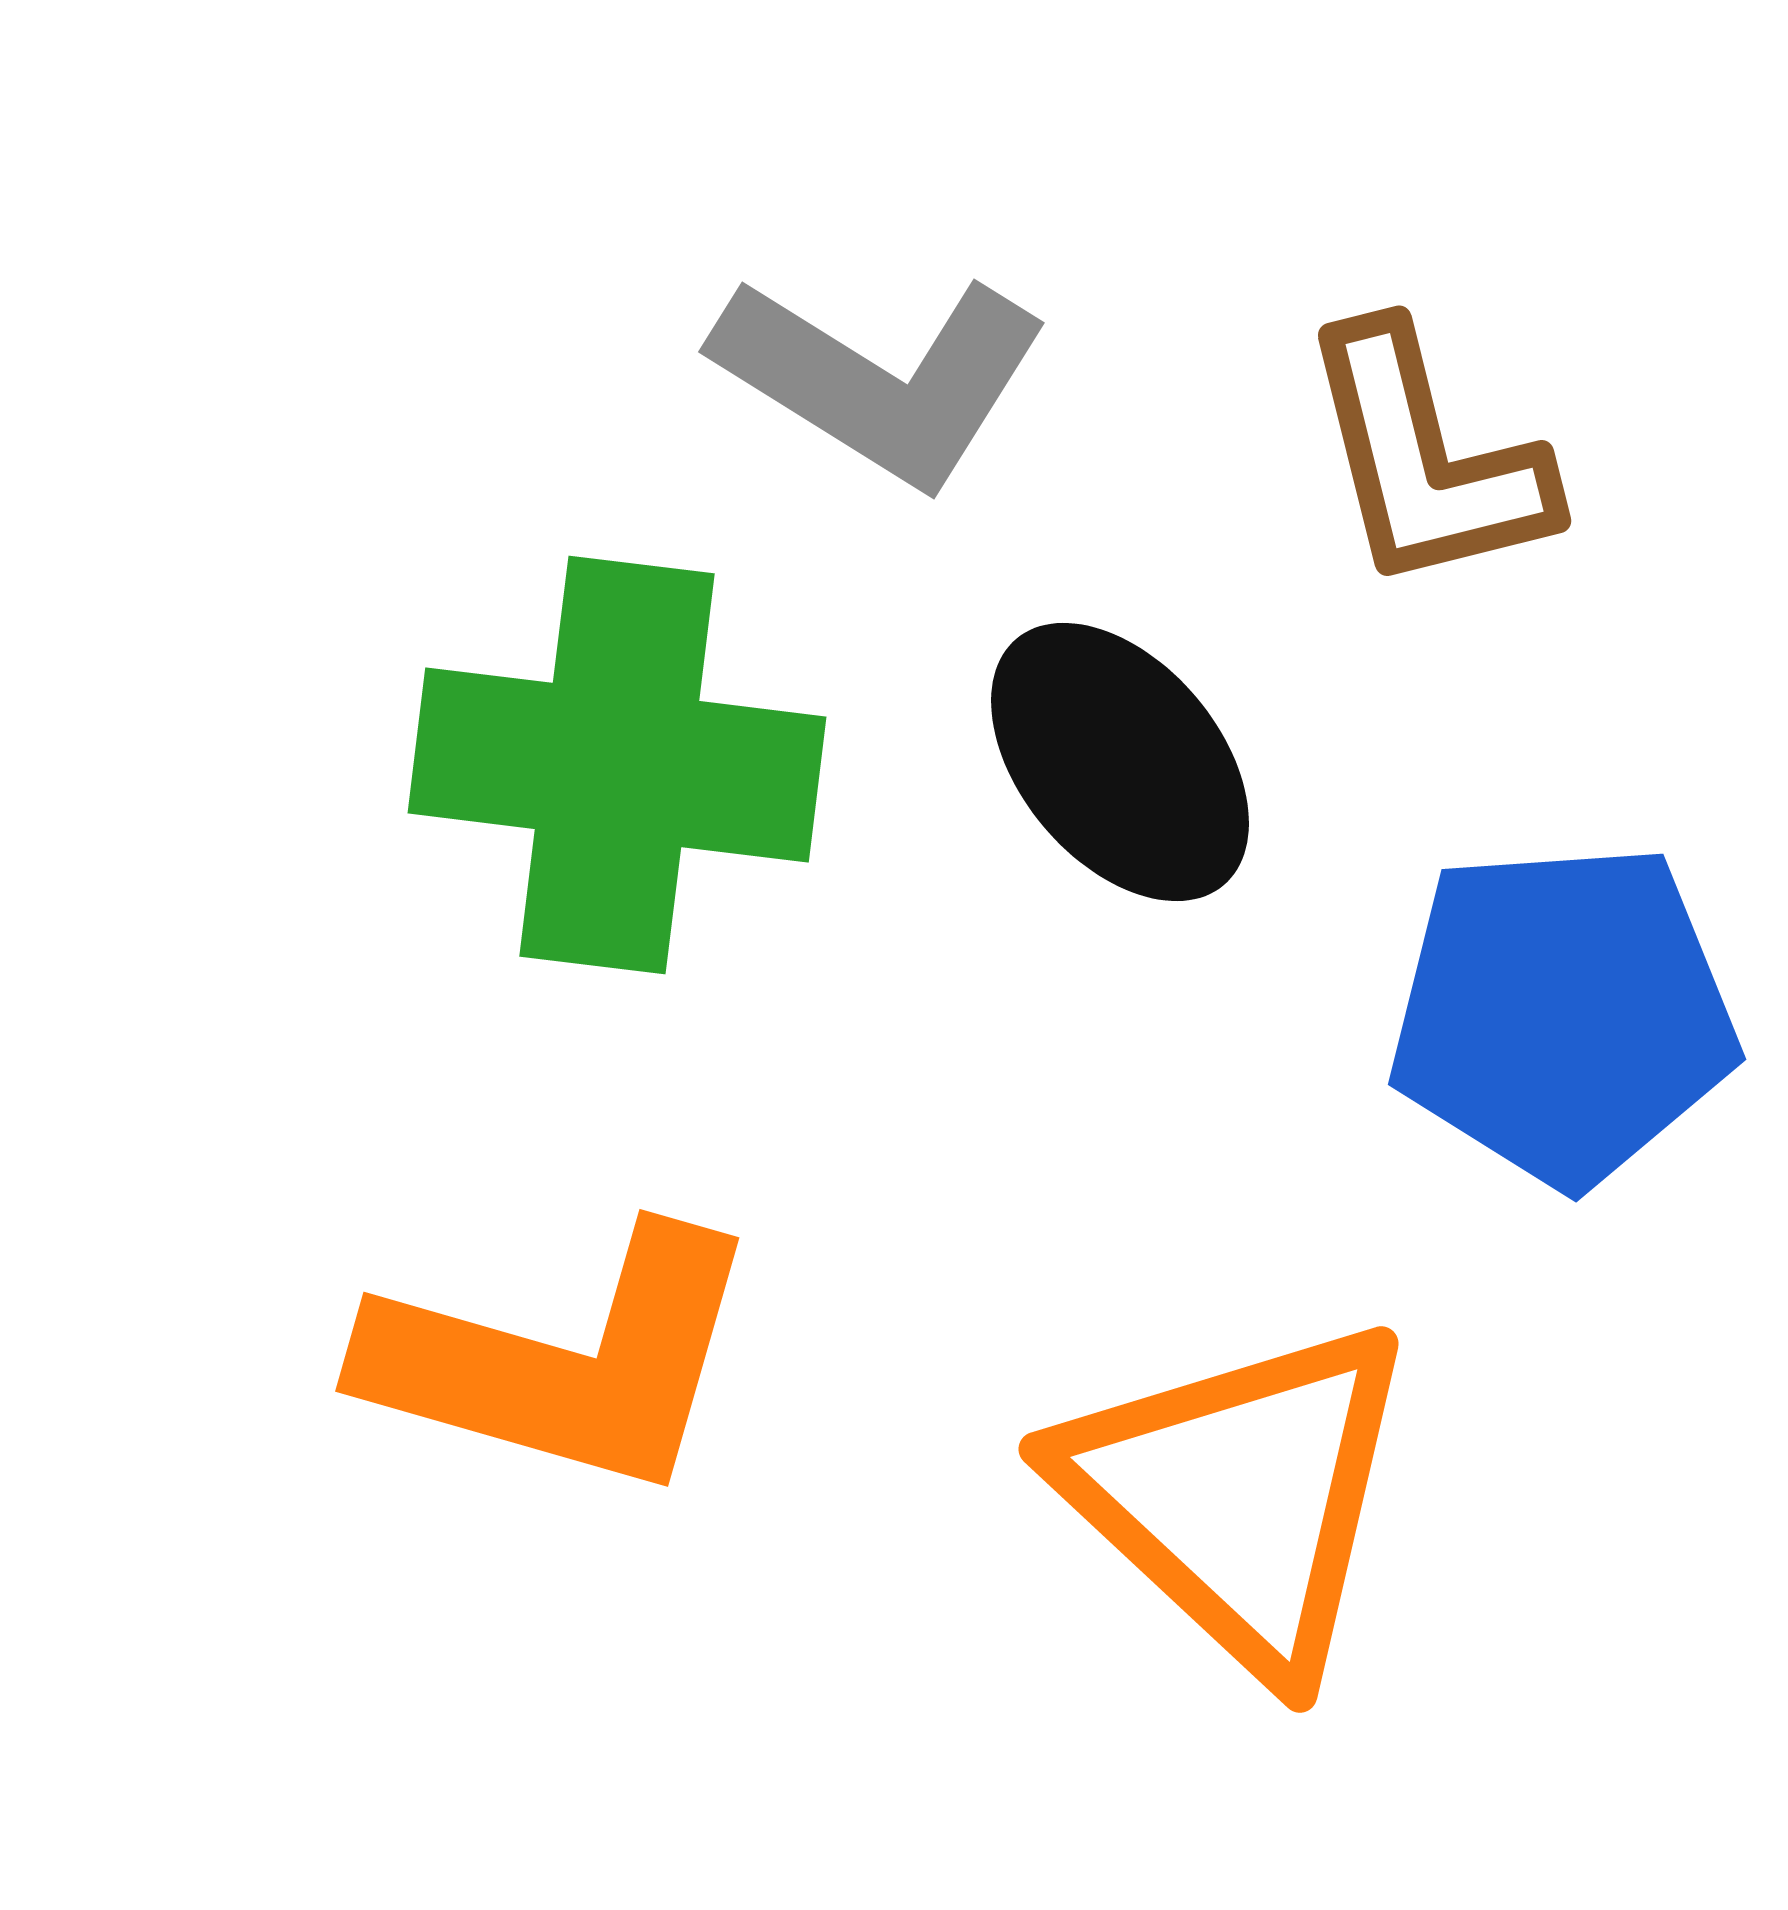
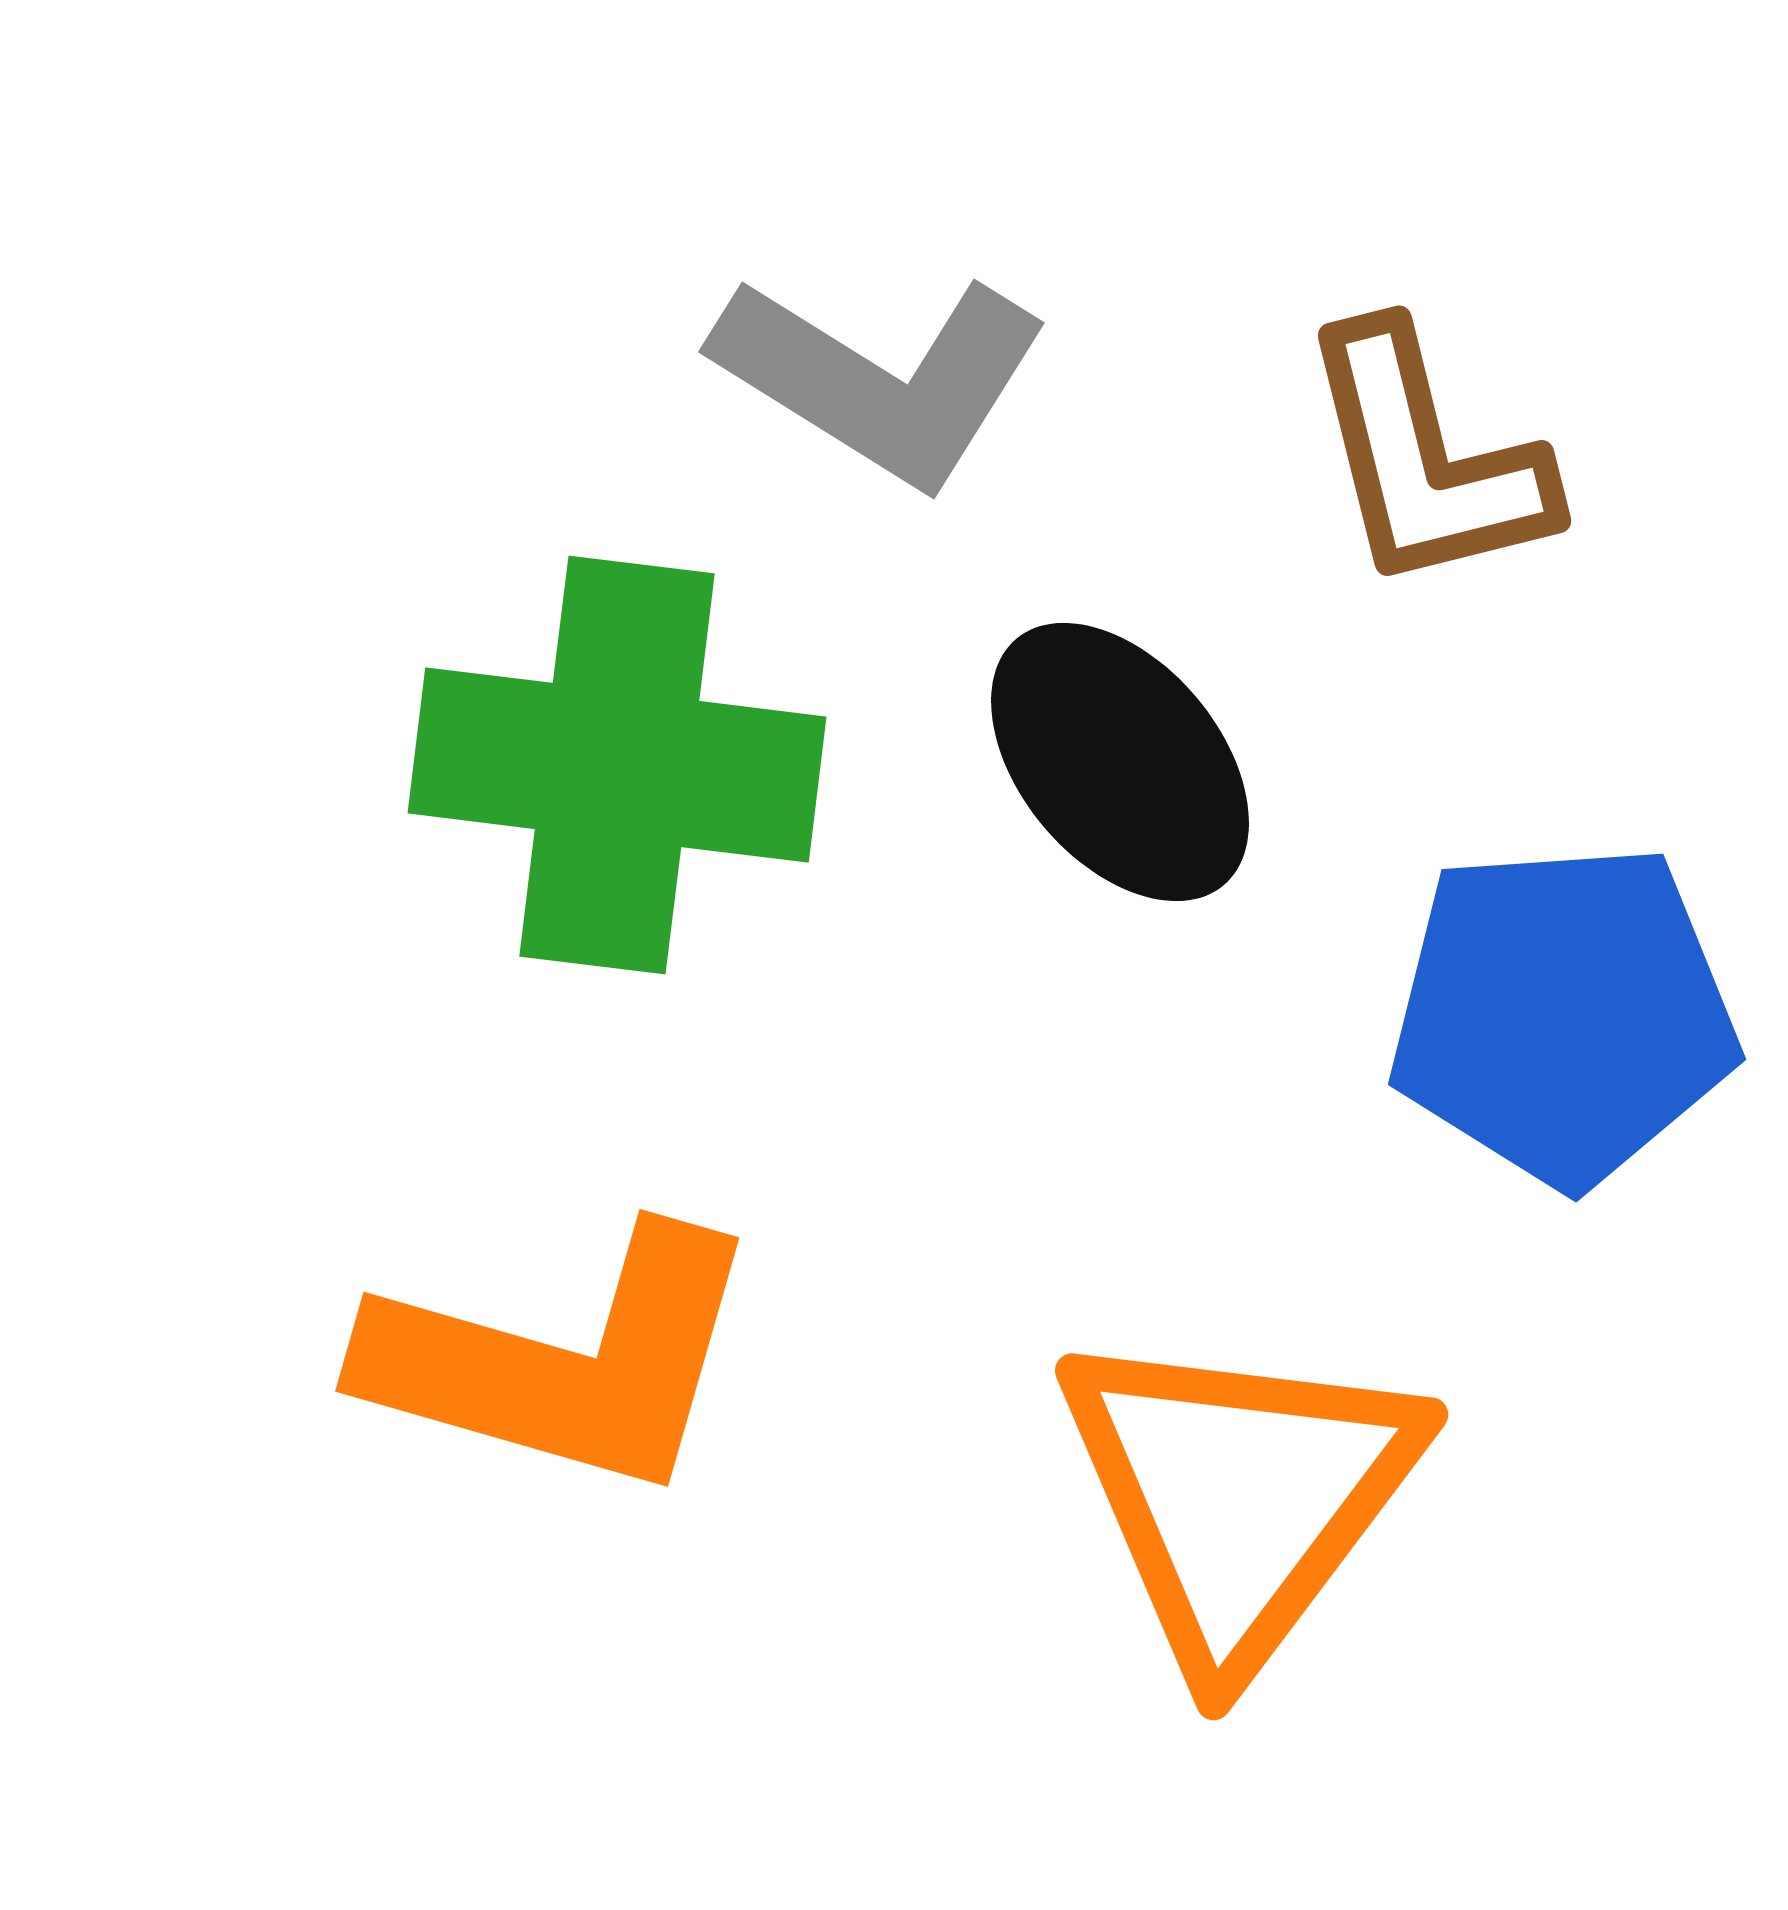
orange triangle: rotated 24 degrees clockwise
